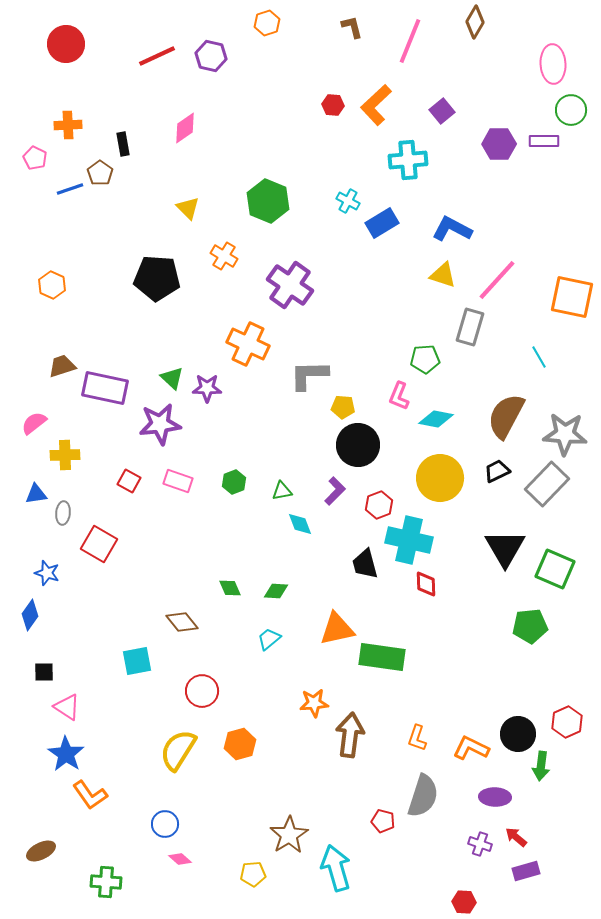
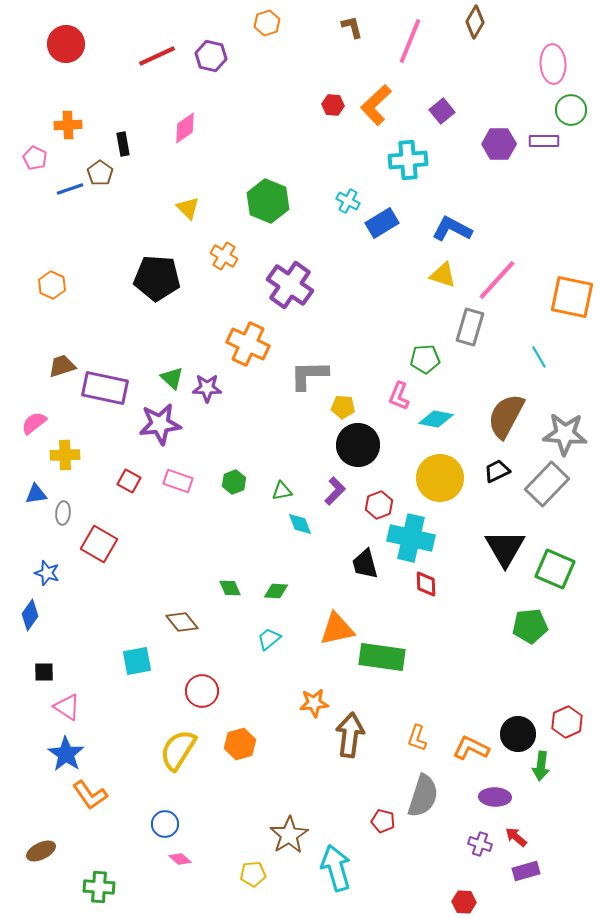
cyan cross at (409, 540): moved 2 px right, 2 px up
green cross at (106, 882): moved 7 px left, 5 px down
